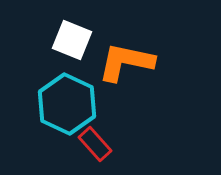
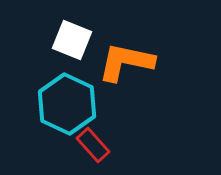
red rectangle: moved 2 px left, 1 px down
